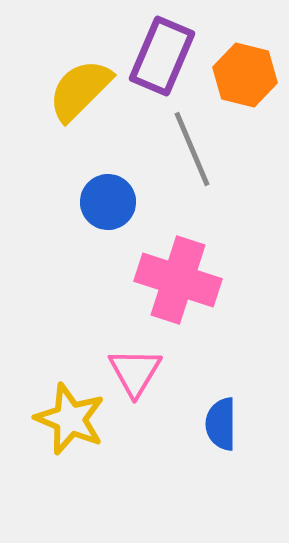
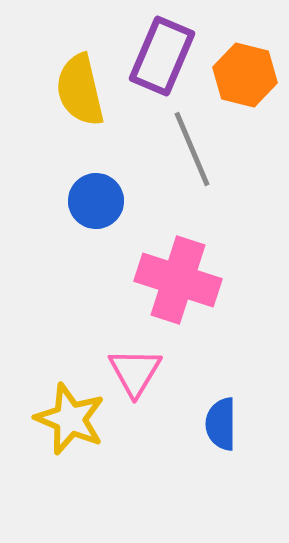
yellow semicircle: rotated 58 degrees counterclockwise
blue circle: moved 12 px left, 1 px up
